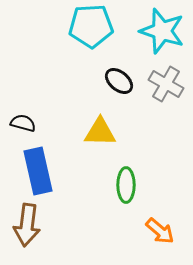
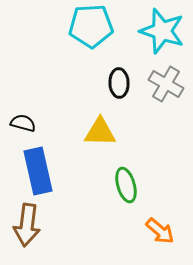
black ellipse: moved 2 px down; rotated 48 degrees clockwise
green ellipse: rotated 16 degrees counterclockwise
